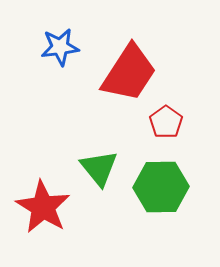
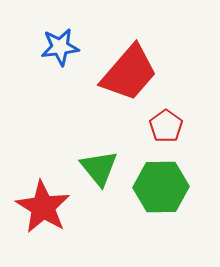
red trapezoid: rotated 8 degrees clockwise
red pentagon: moved 4 px down
